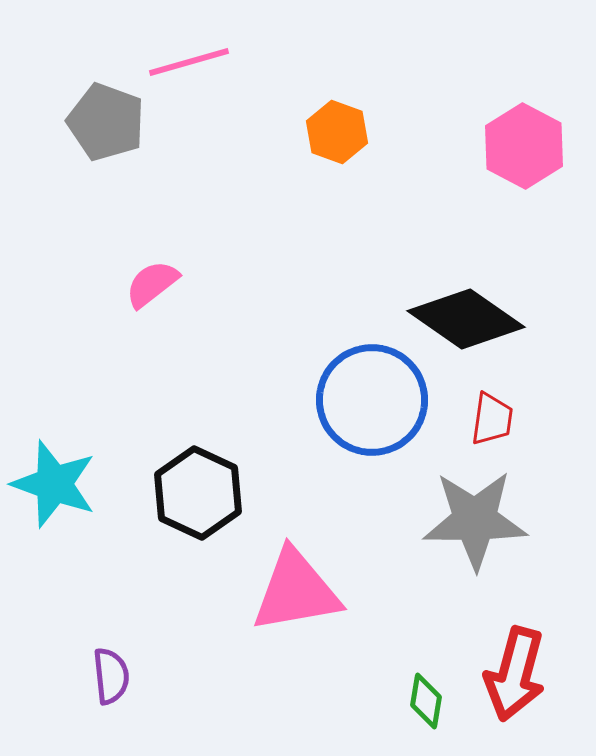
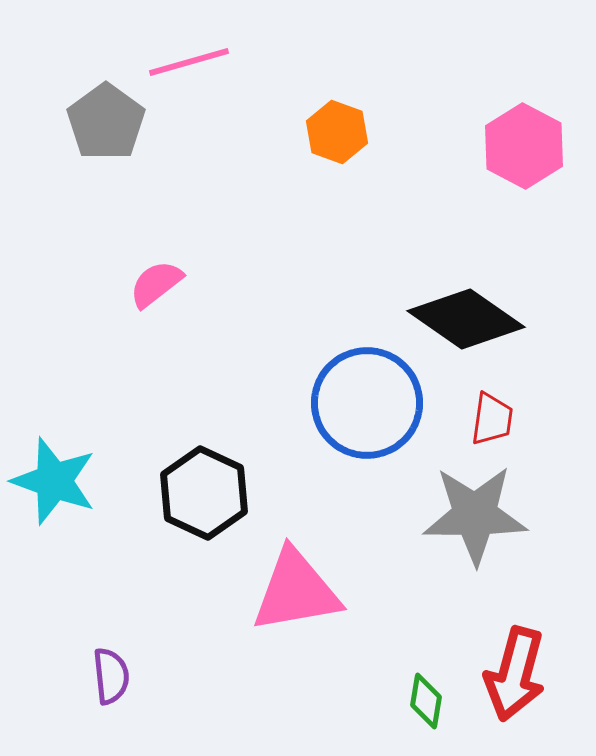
gray pentagon: rotated 16 degrees clockwise
pink semicircle: moved 4 px right
blue circle: moved 5 px left, 3 px down
cyan star: moved 3 px up
black hexagon: moved 6 px right
gray star: moved 5 px up
